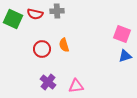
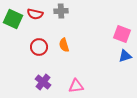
gray cross: moved 4 px right
red circle: moved 3 px left, 2 px up
purple cross: moved 5 px left
